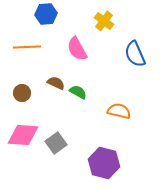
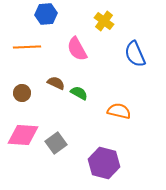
green semicircle: moved 1 px right, 1 px down
